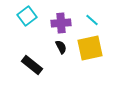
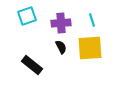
cyan square: rotated 18 degrees clockwise
cyan line: rotated 32 degrees clockwise
yellow square: rotated 8 degrees clockwise
